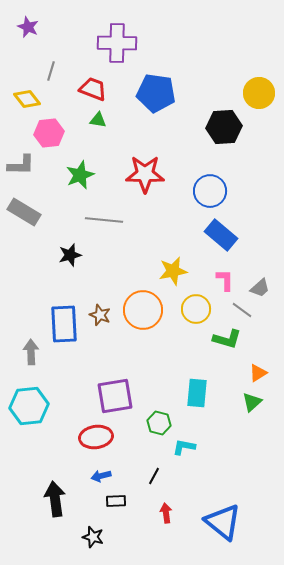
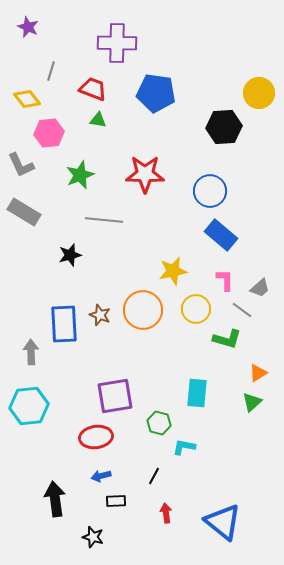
gray L-shape at (21, 165): rotated 64 degrees clockwise
